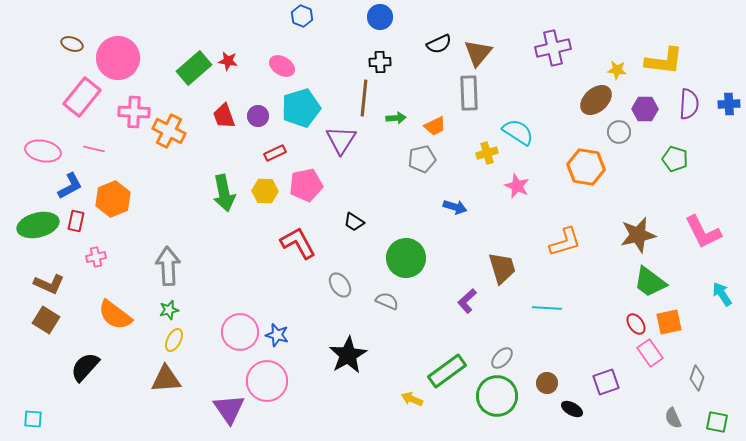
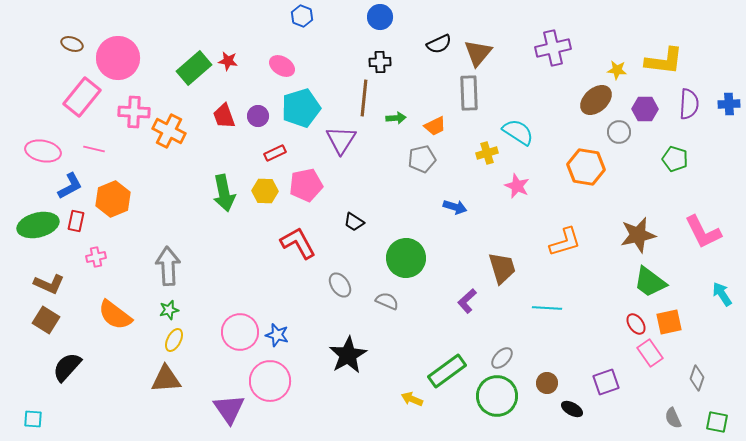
black semicircle at (85, 367): moved 18 px left
pink circle at (267, 381): moved 3 px right
